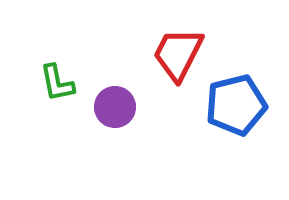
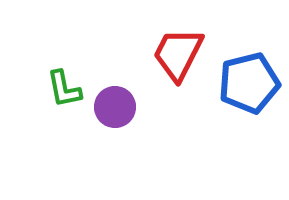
green L-shape: moved 7 px right, 6 px down
blue pentagon: moved 13 px right, 22 px up
